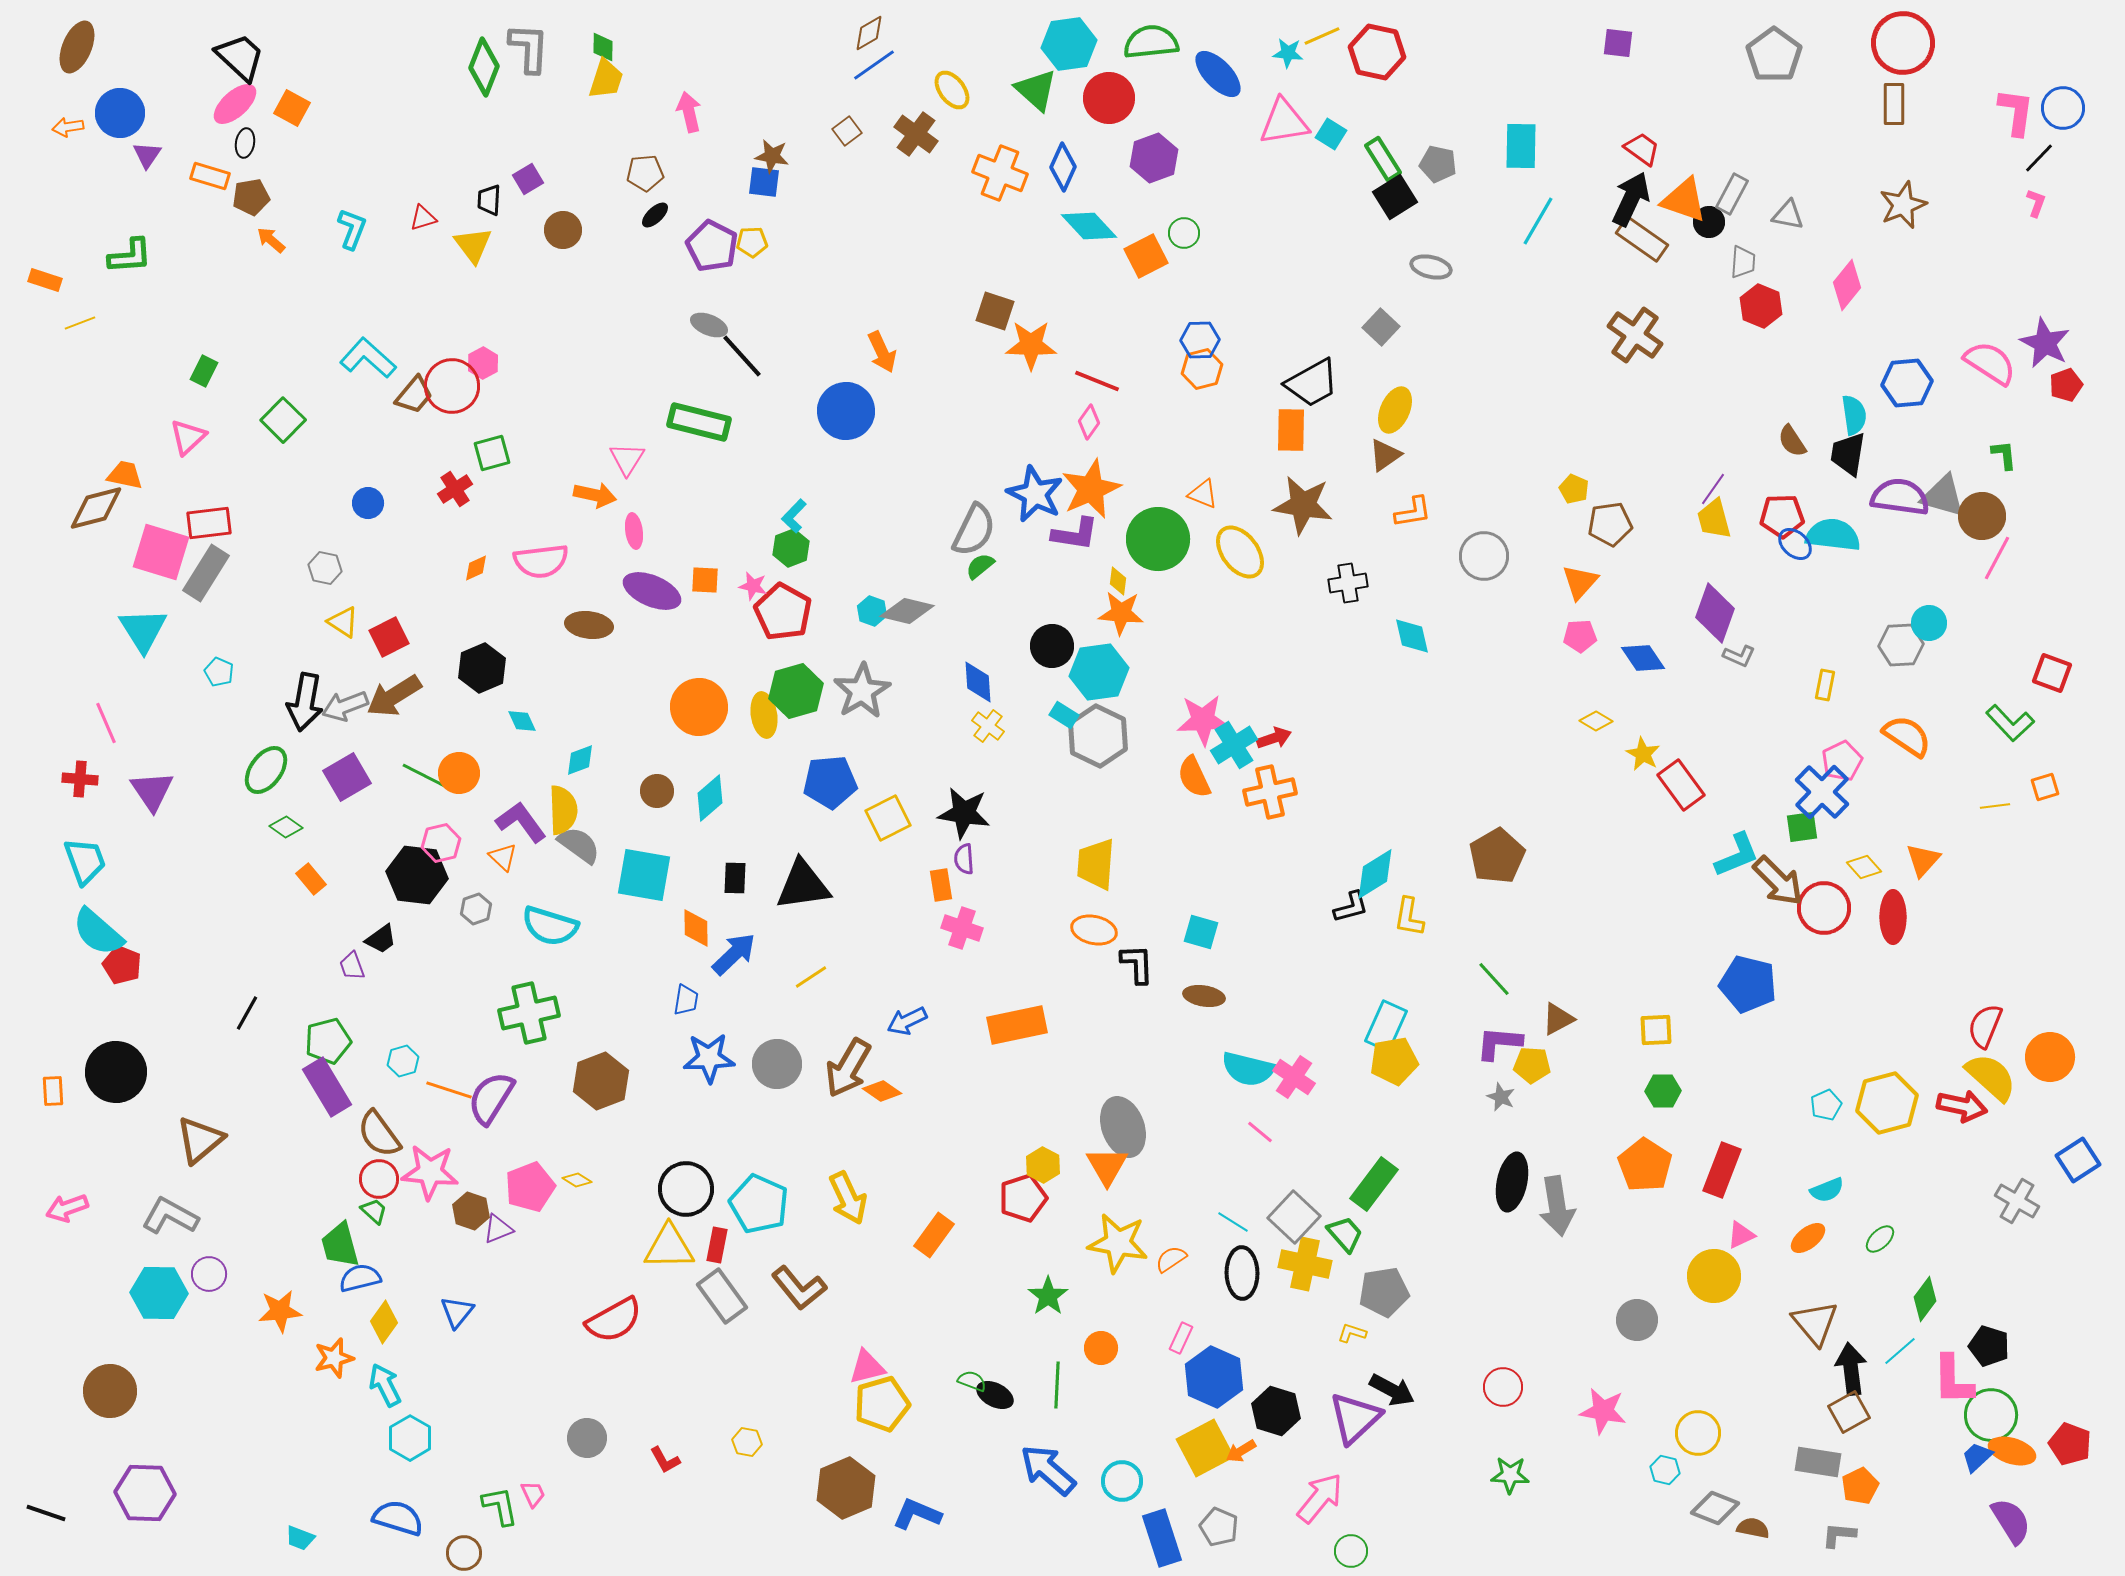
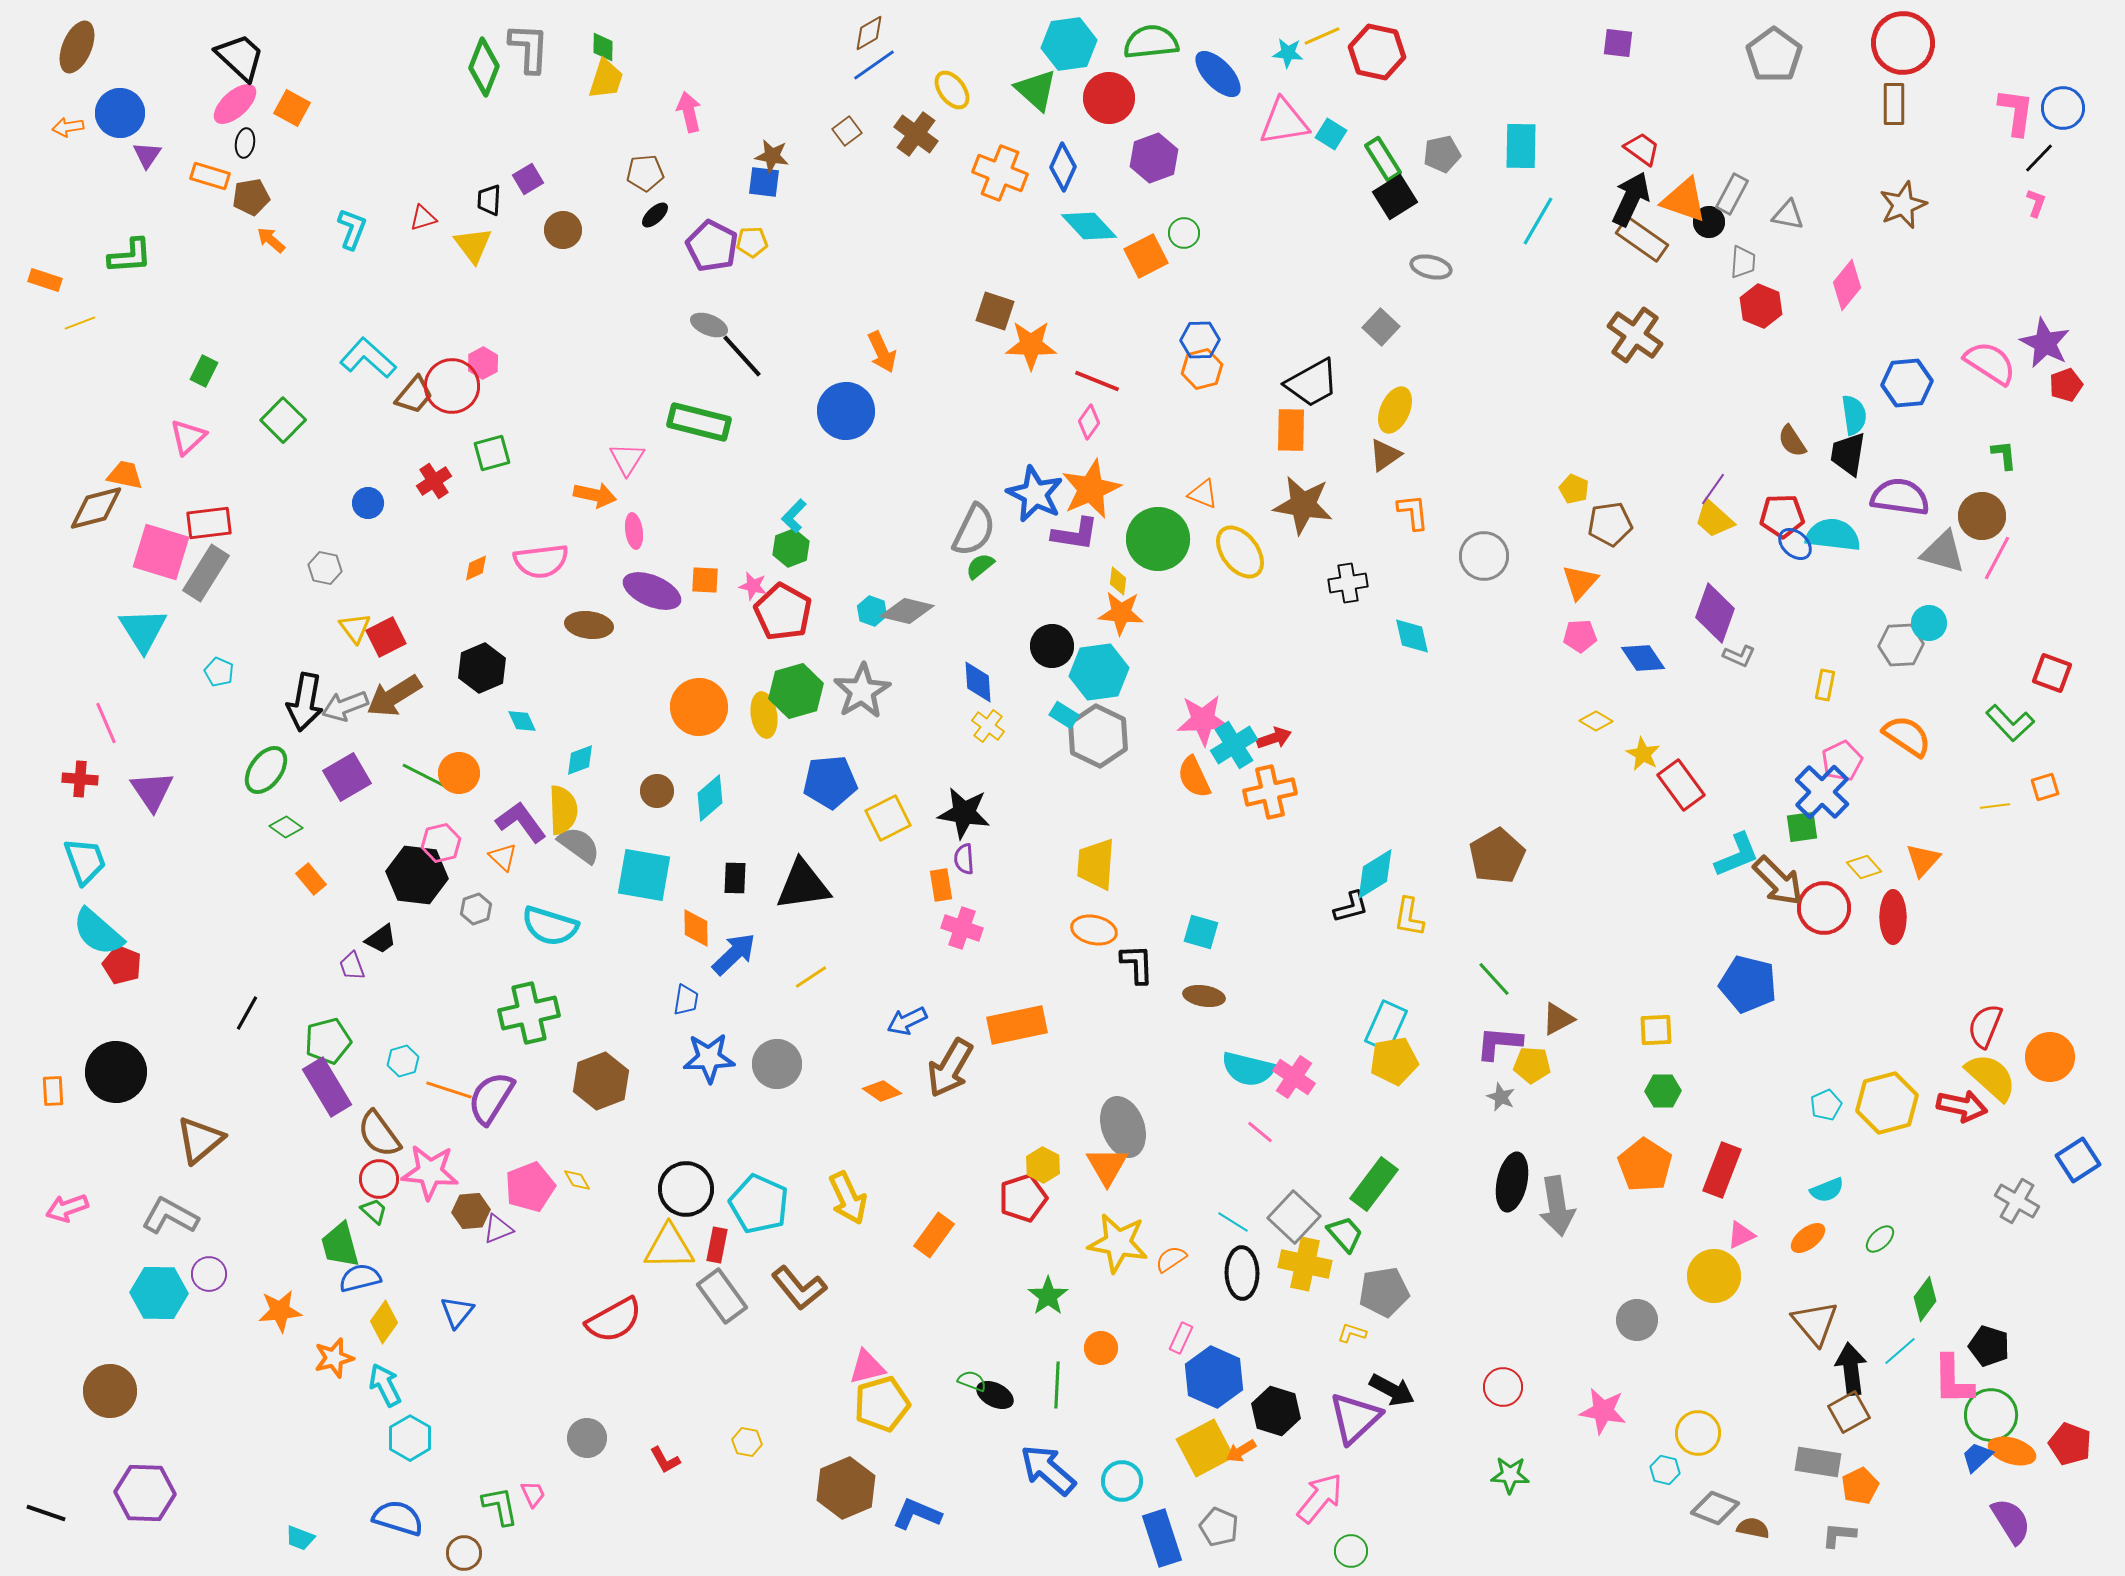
gray pentagon at (1438, 164): moved 4 px right, 10 px up; rotated 24 degrees counterclockwise
red cross at (455, 489): moved 21 px left, 8 px up
gray triangle at (1943, 496): moved 56 px down
orange L-shape at (1413, 512): rotated 87 degrees counterclockwise
yellow trapezoid at (1714, 519): rotated 33 degrees counterclockwise
yellow triangle at (343, 622): moved 12 px right, 6 px down; rotated 20 degrees clockwise
red square at (389, 637): moved 3 px left
brown arrow at (848, 1068): moved 102 px right
yellow diamond at (577, 1180): rotated 28 degrees clockwise
brown hexagon at (471, 1211): rotated 24 degrees counterclockwise
